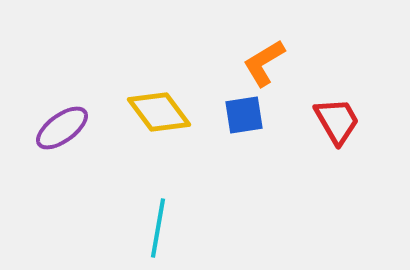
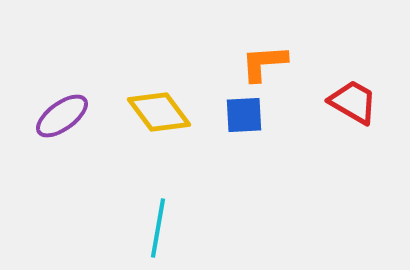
orange L-shape: rotated 27 degrees clockwise
blue square: rotated 6 degrees clockwise
red trapezoid: moved 16 px right, 19 px up; rotated 30 degrees counterclockwise
purple ellipse: moved 12 px up
